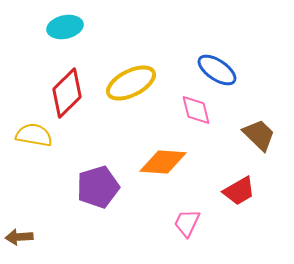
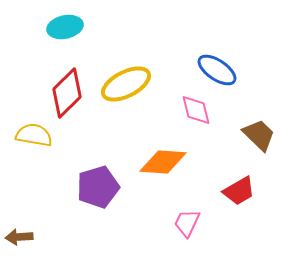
yellow ellipse: moved 5 px left, 1 px down
